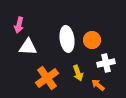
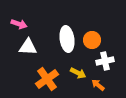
pink arrow: moved 1 px up; rotated 84 degrees counterclockwise
white cross: moved 1 px left, 2 px up
yellow arrow: rotated 42 degrees counterclockwise
orange cross: moved 1 px down
